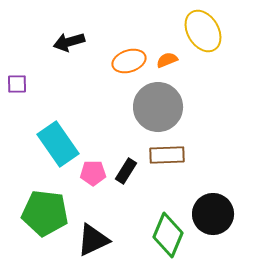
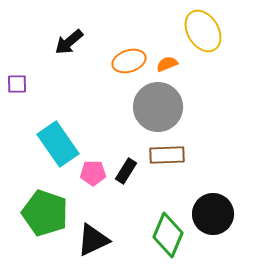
black arrow: rotated 24 degrees counterclockwise
orange semicircle: moved 4 px down
green pentagon: rotated 12 degrees clockwise
